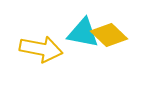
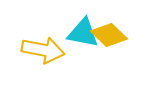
yellow arrow: moved 2 px right, 1 px down
